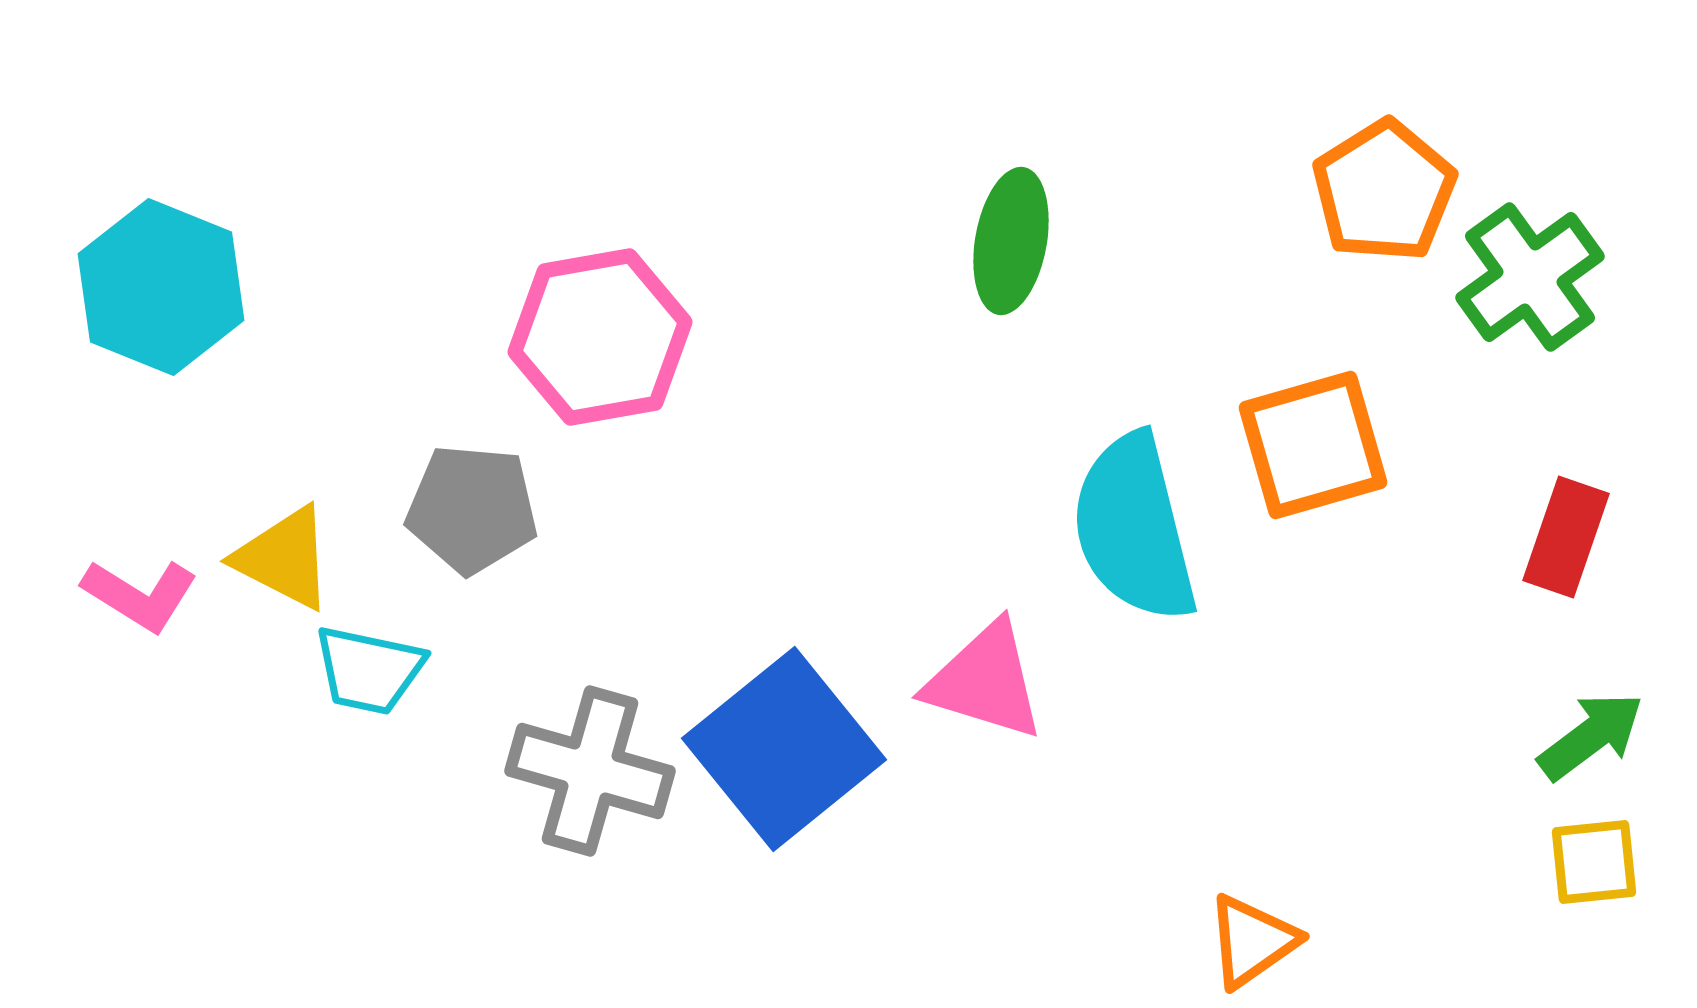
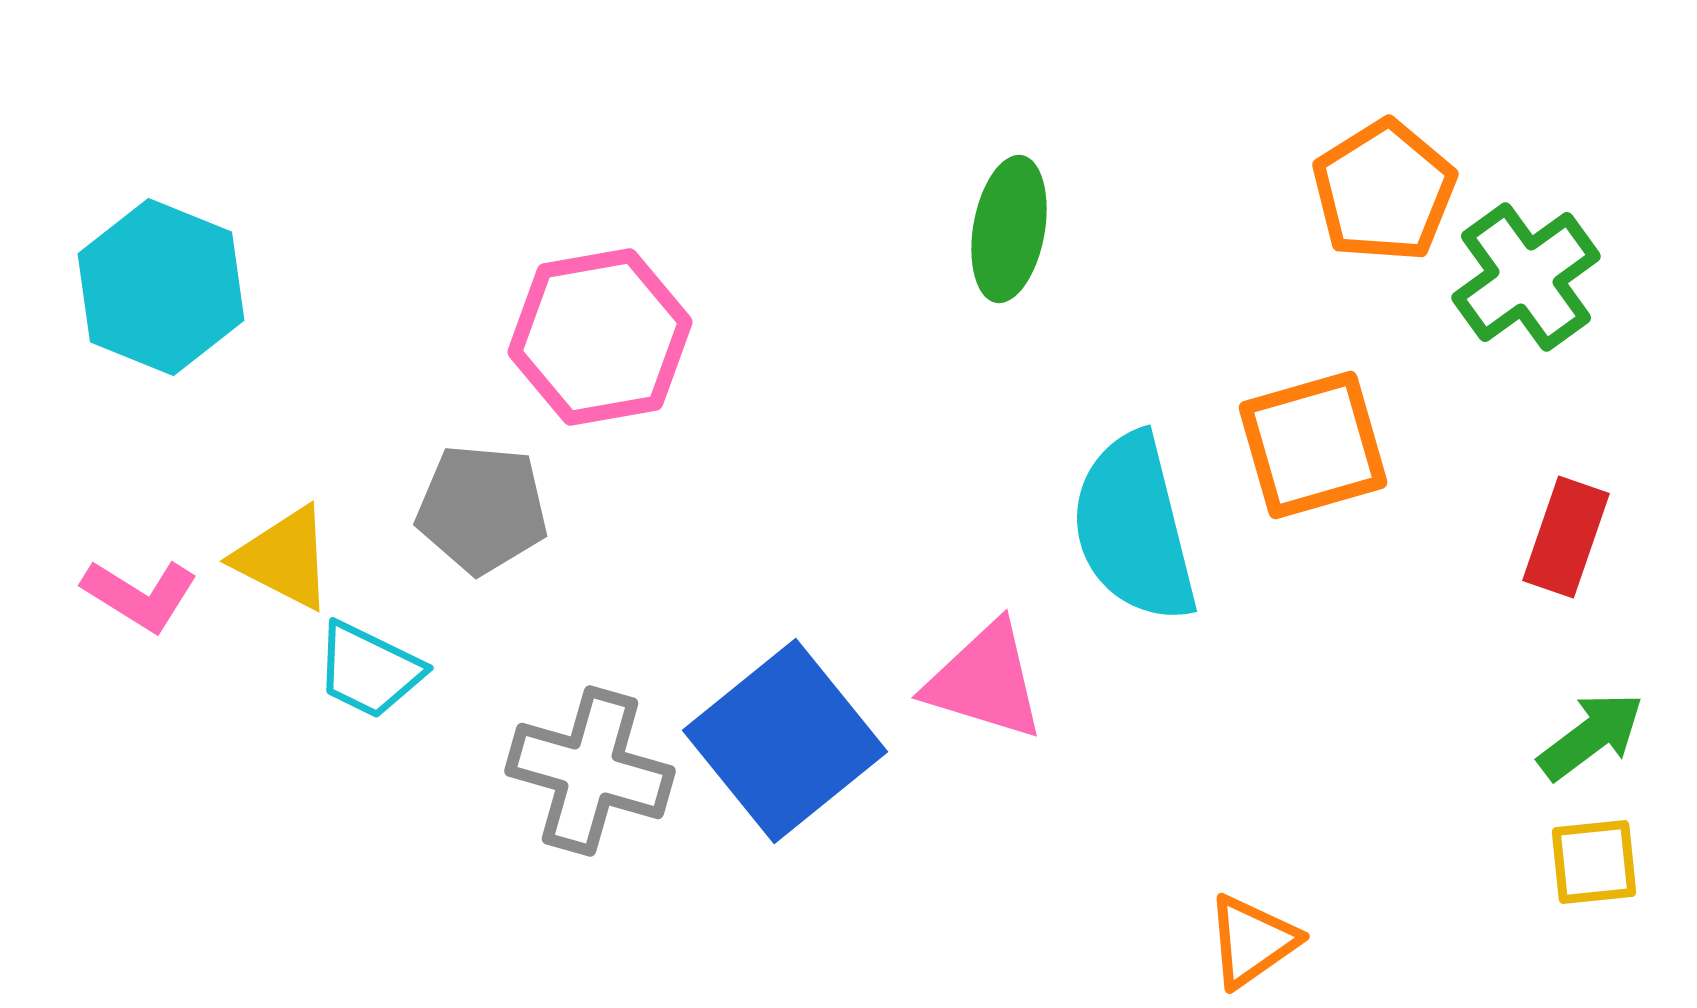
green ellipse: moved 2 px left, 12 px up
green cross: moved 4 px left
gray pentagon: moved 10 px right
cyan trapezoid: rotated 14 degrees clockwise
blue square: moved 1 px right, 8 px up
